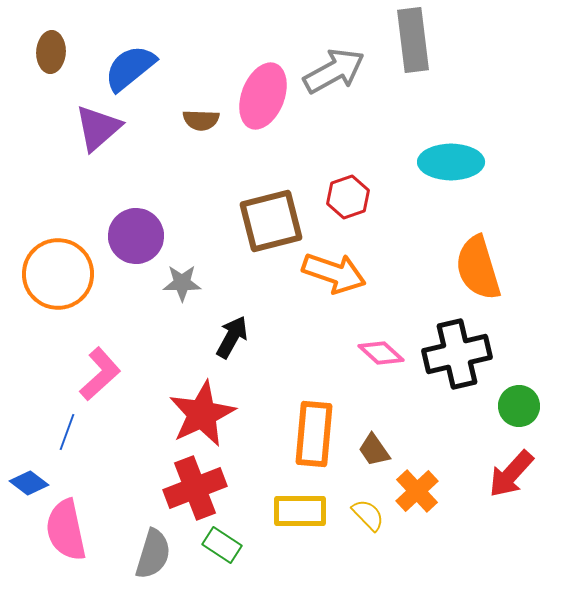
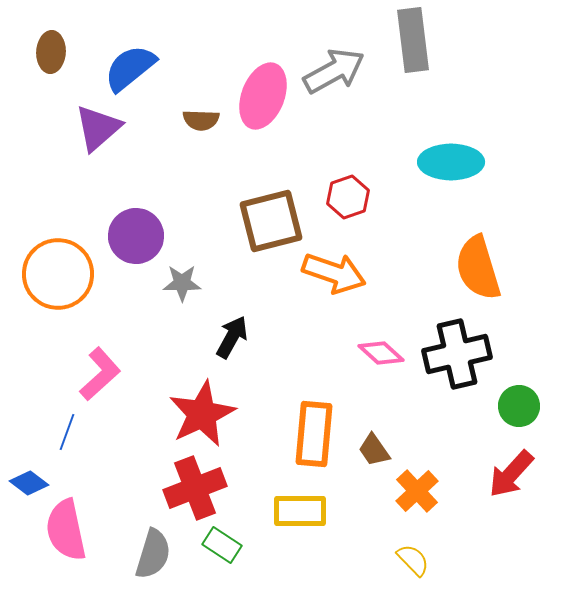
yellow semicircle: moved 45 px right, 45 px down
